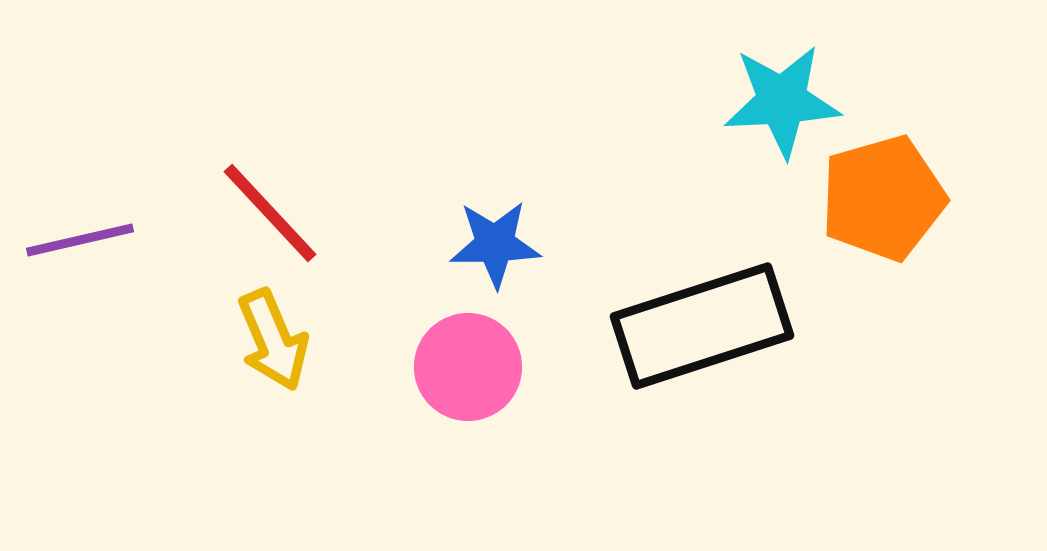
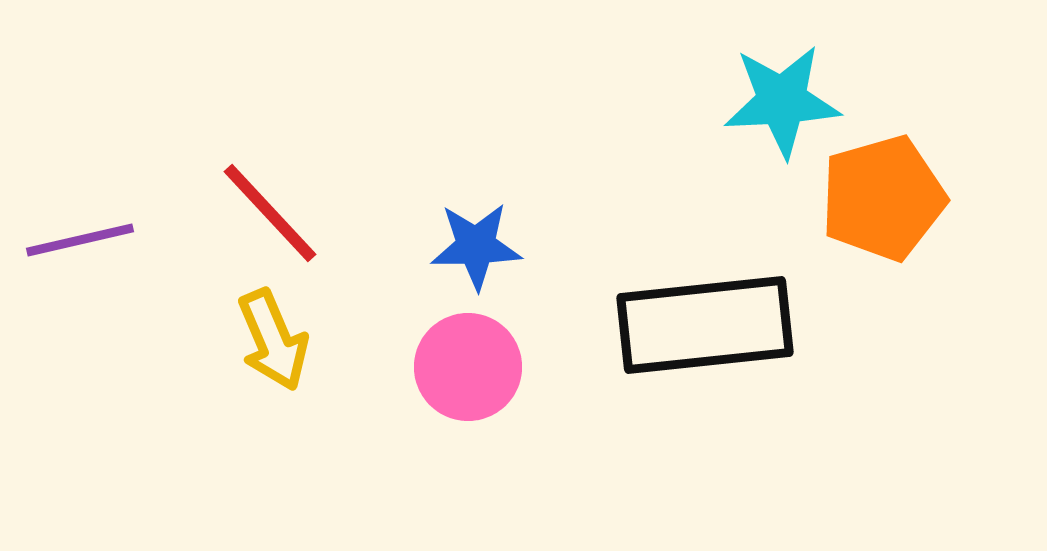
blue star: moved 19 px left, 2 px down
black rectangle: moved 3 px right, 1 px up; rotated 12 degrees clockwise
